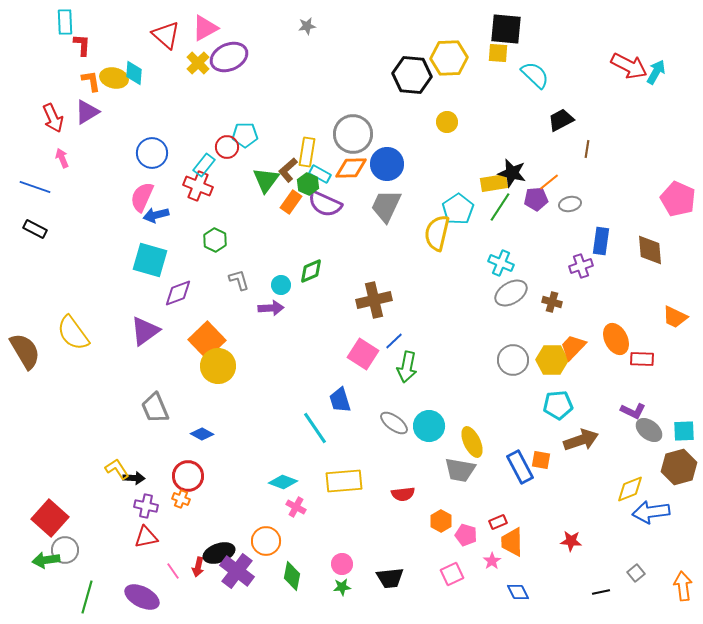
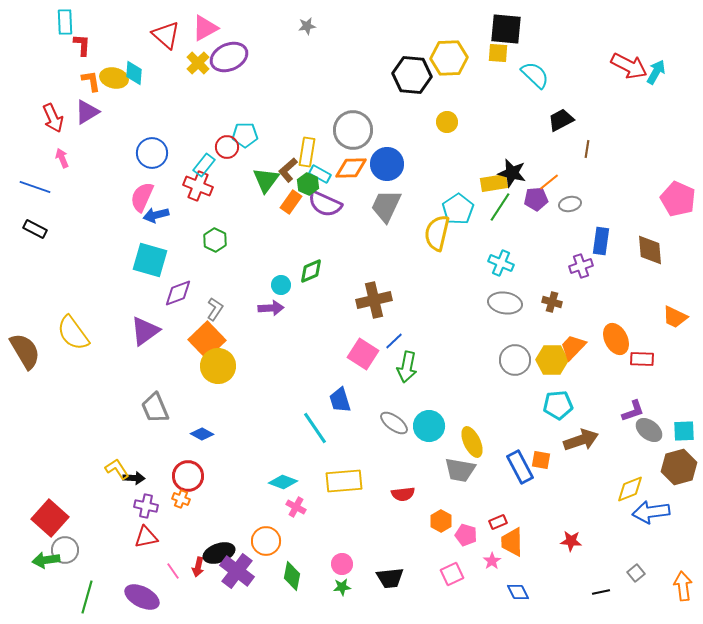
gray circle at (353, 134): moved 4 px up
gray L-shape at (239, 280): moved 24 px left, 29 px down; rotated 50 degrees clockwise
gray ellipse at (511, 293): moved 6 px left, 10 px down; rotated 40 degrees clockwise
gray circle at (513, 360): moved 2 px right
purple L-shape at (633, 411): rotated 45 degrees counterclockwise
